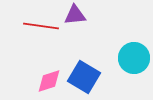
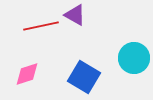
purple triangle: rotated 35 degrees clockwise
red line: rotated 20 degrees counterclockwise
pink diamond: moved 22 px left, 7 px up
